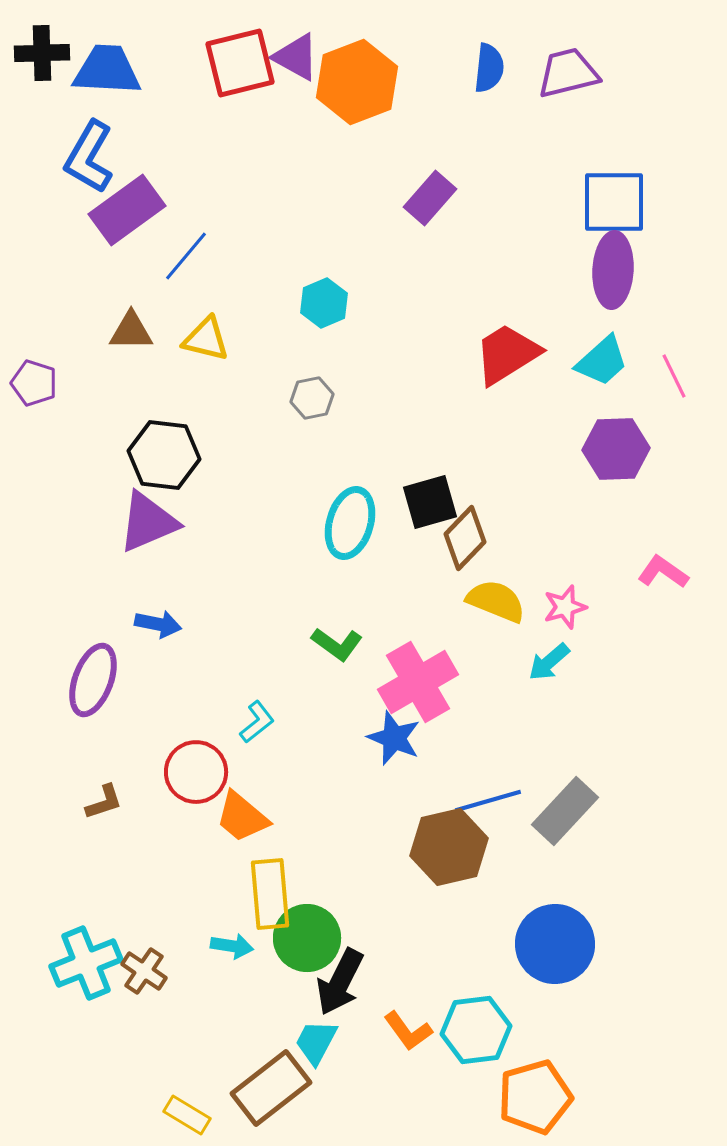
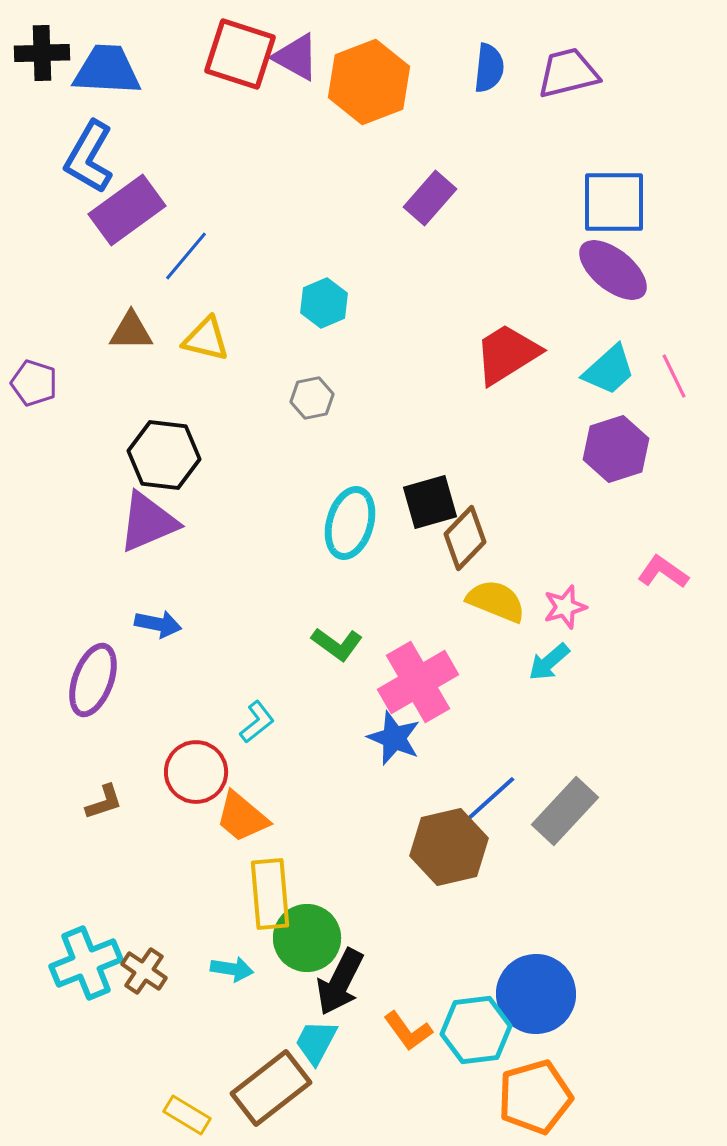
red square at (240, 63): moved 9 px up; rotated 32 degrees clockwise
orange hexagon at (357, 82): moved 12 px right
purple ellipse at (613, 270): rotated 54 degrees counterclockwise
cyan trapezoid at (602, 361): moved 7 px right, 9 px down
purple hexagon at (616, 449): rotated 16 degrees counterclockwise
blue line at (488, 801): rotated 26 degrees counterclockwise
blue circle at (555, 944): moved 19 px left, 50 px down
cyan arrow at (232, 946): moved 23 px down
